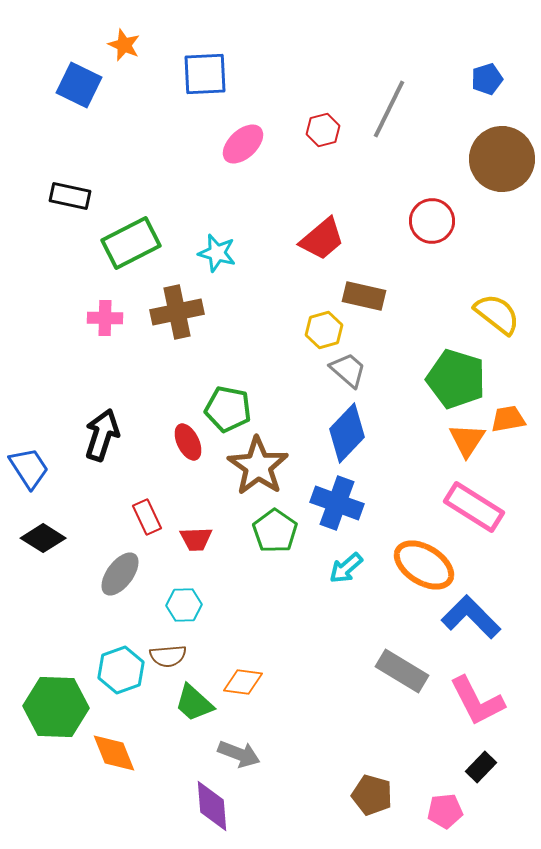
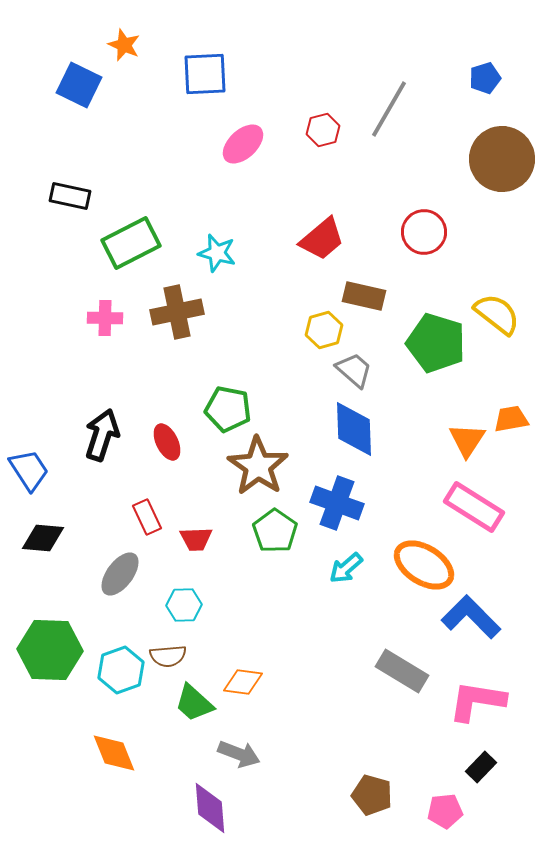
blue pentagon at (487, 79): moved 2 px left, 1 px up
gray line at (389, 109): rotated 4 degrees clockwise
red circle at (432, 221): moved 8 px left, 11 px down
gray trapezoid at (348, 370): moved 6 px right
green pentagon at (456, 379): moved 20 px left, 36 px up
orange trapezoid at (508, 419): moved 3 px right
blue diamond at (347, 433): moved 7 px right, 4 px up; rotated 46 degrees counterclockwise
red ellipse at (188, 442): moved 21 px left
blue trapezoid at (29, 468): moved 2 px down
black diamond at (43, 538): rotated 27 degrees counterclockwise
pink L-shape at (477, 701): rotated 126 degrees clockwise
green hexagon at (56, 707): moved 6 px left, 57 px up
purple diamond at (212, 806): moved 2 px left, 2 px down
